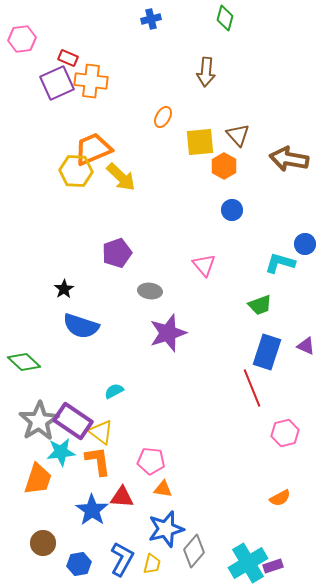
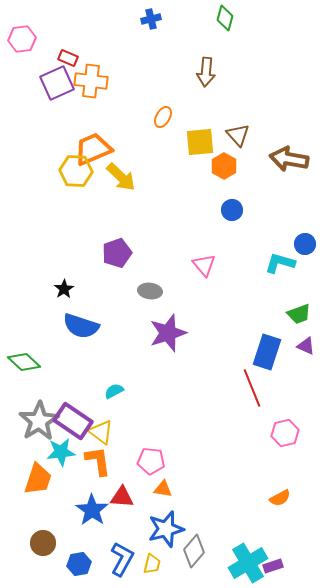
green trapezoid at (260, 305): moved 39 px right, 9 px down
